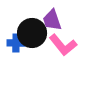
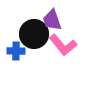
black circle: moved 2 px right, 1 px down
blue cross: moved 8 px down
